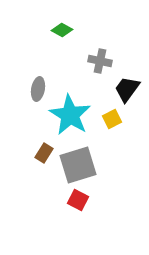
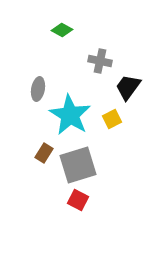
black trapezoid: moved 1 px right, 2 px up
